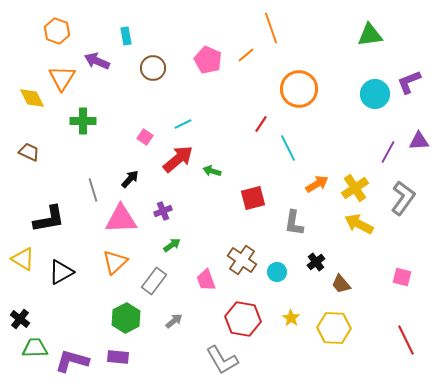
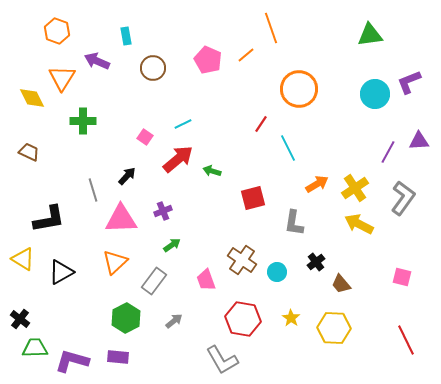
black arrow at (130, 179): moved 3 px left, 3 px up
